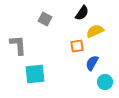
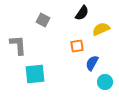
gray square: moved 2 px left, 1 px down
yellow semicircle: moved 6 px right, 2 px up
